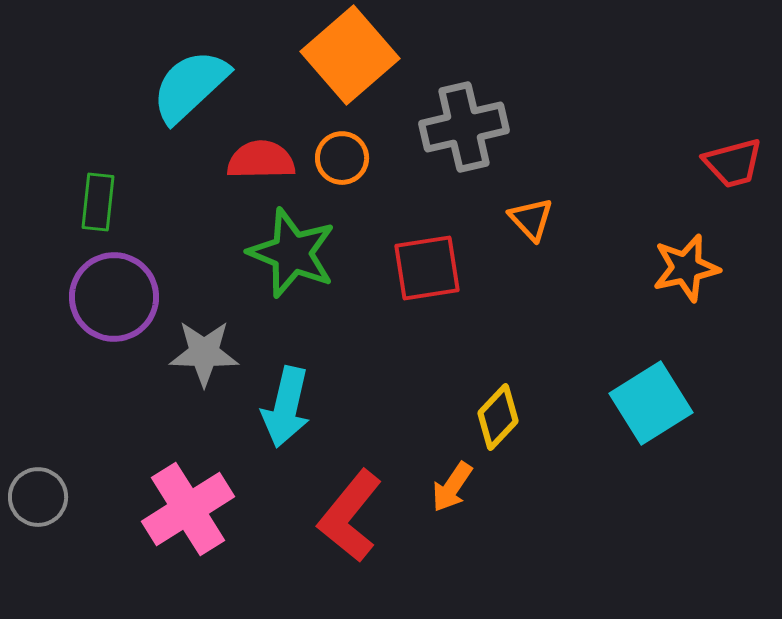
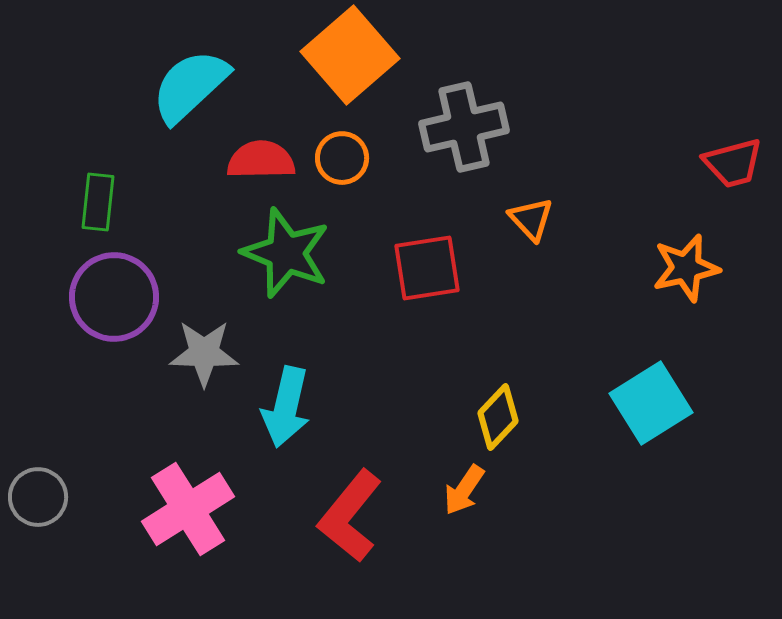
green star: moved 6 px left
orange arrow: moved 12 px right, 3 px down
